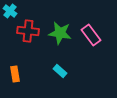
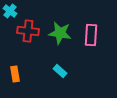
pink rectangle: rotated 40 degrees clockwise
